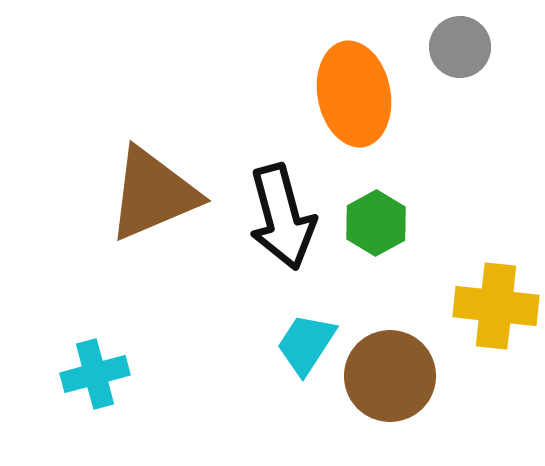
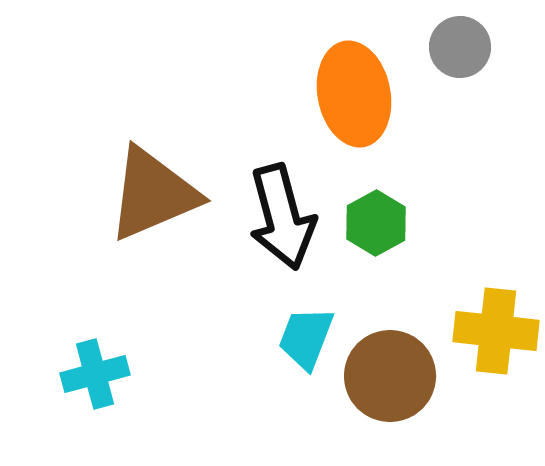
yellow cross: moved 25 px down
cyan trapezoid: moved 6 px up; rotated 12 degrees counterclockwise
